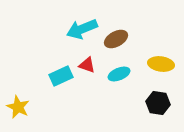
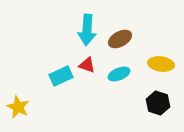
cyan arrow: moved 5 px right, 1 px down; rotated 64 degrees counterclockwise
brown ellipse: moved 4 px right
black hexagon: rotated 10 degrees clockwise
